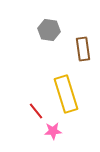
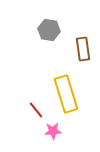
red line: moved 1 px up
